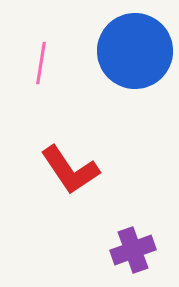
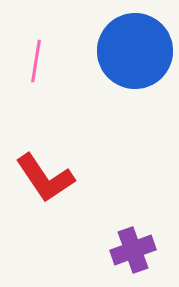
pink line: moved 5 px left, 2 px up
red L-shape: moved 25 px left, 8 px down
